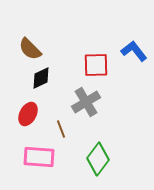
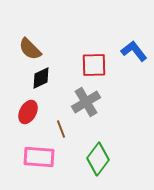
red square: moved 2 px left
red ellipse: moved 2 px up
